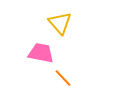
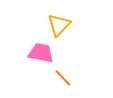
yellow triangle: moved 1 px left, 2 px down; rotated 25 degrees clockwise
